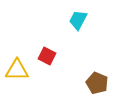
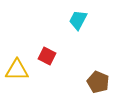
brown pentagon: moved 1 px right, 1 px up
